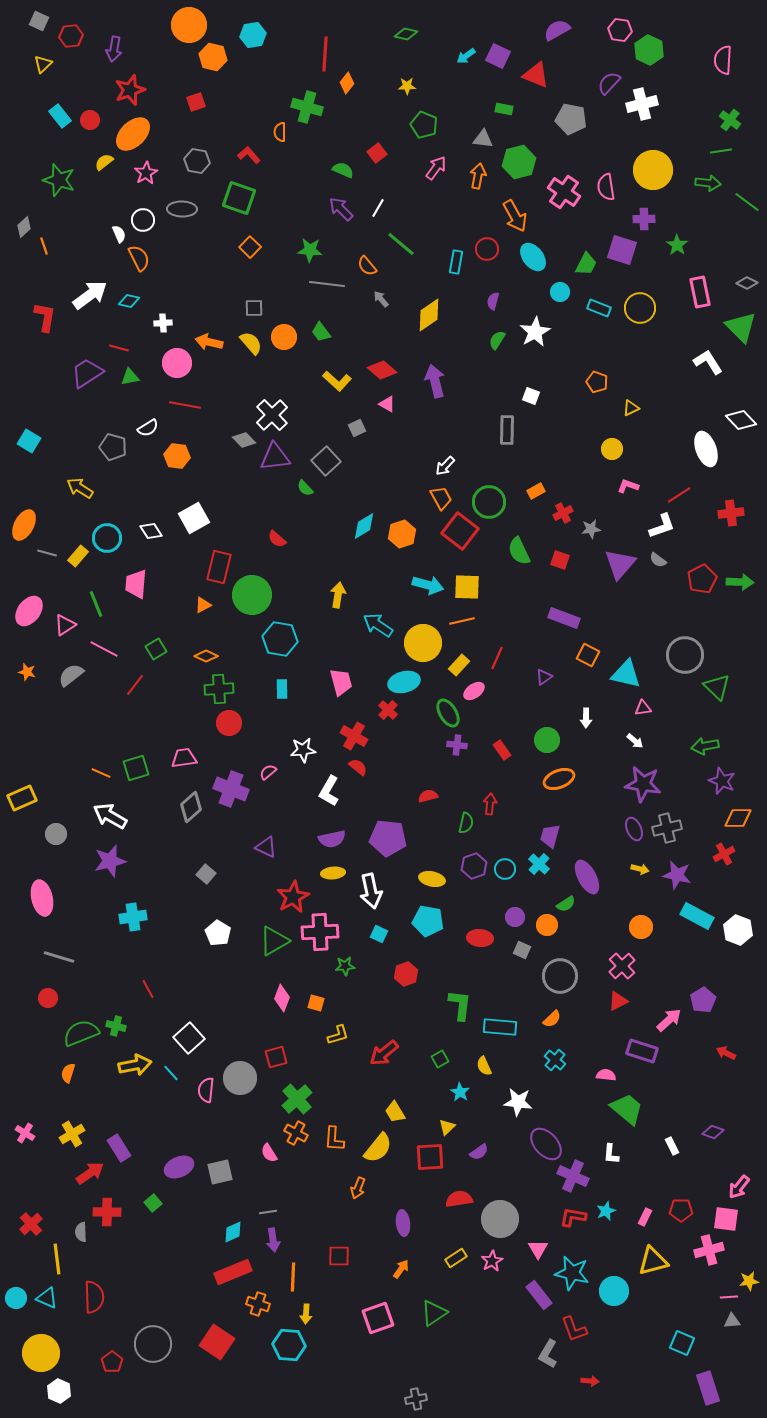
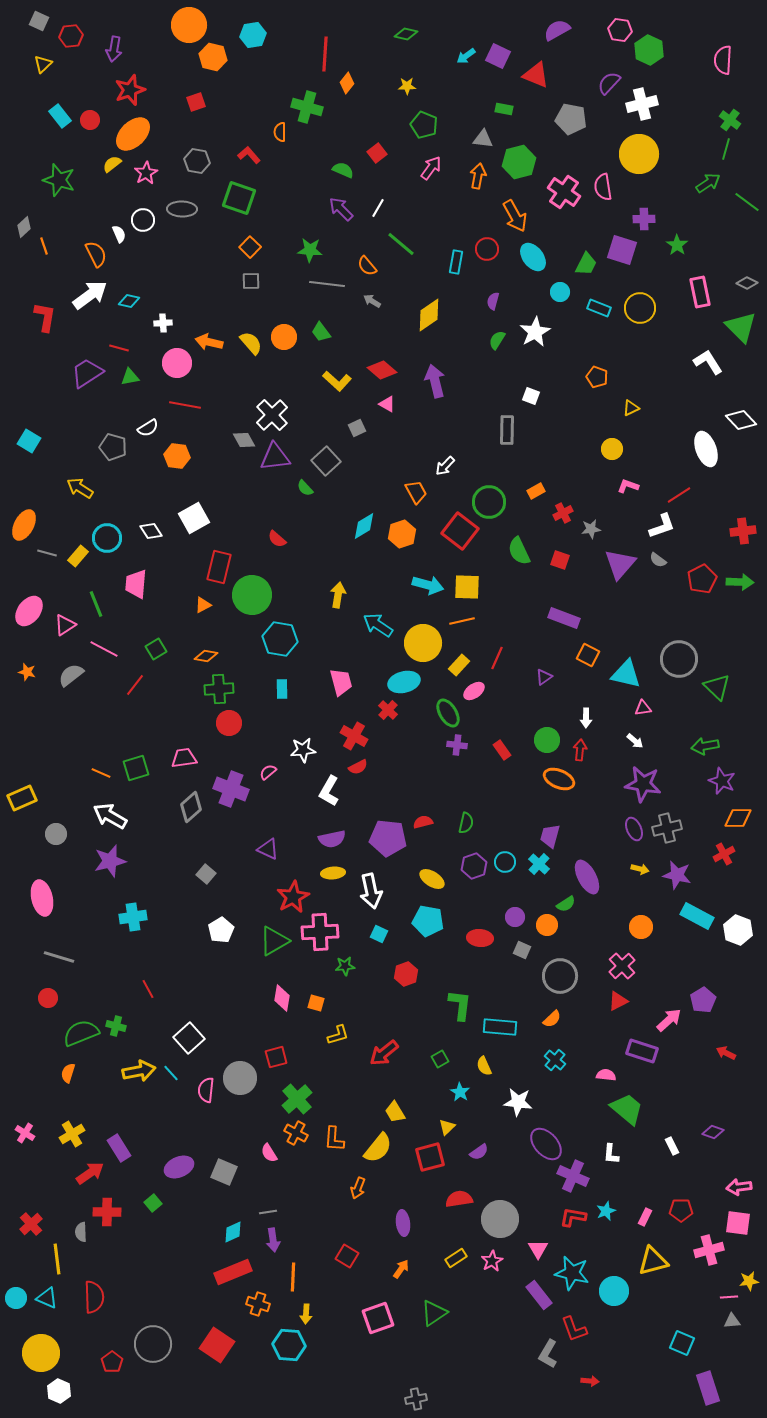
green line at (721, 151): moved 5 px right, 2 px up; rotated 65 degrees counterclockwise
yellow semicircle at (104, 162): moved 8 px right, 2 px down
pink arrow at (436, 168): moved 5 px left
yellow circle at (653, 170): moved 14 px left, 16 px up
green arrow at (708, 183): rotated 40 degrees counterclockwise
pink semicircle at (606, 187): moved 3 px left
orange semicircle at (139, 258): moved 43 px left, 4 px up
gray arrow at (381, 299): moved 9 px left, 2 px down; rotated 18 degrees counterclockwise
gray square at (254, 308): moved 3 px left, 27 px up
orange pentagon at (597, 382): moved 5 px up
gray diamond at (244, 440): rotated 15 degrees clockwise
orange trapezoid at (441, 498): moved 25 px left, 6 px up
red cross at (731, 513): moved 12 px right, 18 px down
gray circle at (685, 655): moved 6 px left, 4 px down
orange diamond at (206, 656): rotated 15 degrees counterclockwise
red semicircle at (358, 767): rotated 114 degrees clockwise
orange ellipse at (559, 779): rotated 44 degrees clockwise
red semicircle at (428, 796): moved 5 px left, 26 px down
red arrow at (490, 804): moved 90 px right, 54 px up
purple triangle at (266, 847): moved 2 px right, 2 px down
cyan circle at (505, 869): moved 7 px up
yellow ellipse at (432, 879): rotated 20 degrees clockwise
white pentagon at (218, 933): moved 3 px right, 3 px up; rotated 10 degrees clockwise
pink diamond at (282, 998): rotated 12 degrees counterclockwise
yellow arrow at (135, 1065): moved 4 px right, 6 px down
red square at (430, 1157): rotated 12 degrees counterclockwise
gray square at (220, 1172): moved 4 px right; rotated 36 degrees clockwise
pink arrow at (739, 1187): rotated 45 degrees clockwise
pink square at (726, 1219): moved 12 px right, 4 px down
red square at (339, 1256): moved 8 px right; rotated 30 degrees clockwise
red square at (217, 1342): moved 3 px down
